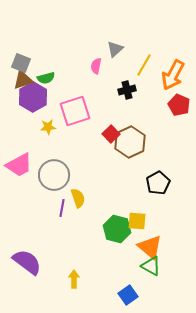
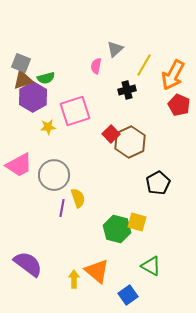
yellow square: moved 1 px down; rotated 12 degrees clockwise
orange triangle: moved 53 px left, 24 px down
purple semicircle: moved 1 px right, 2 px down
